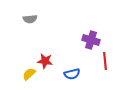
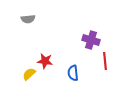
gray semicircle: moved 2 px left
blue semicircle: moved 1 px right, 1 px up; rotated 98 degrees clockwise
